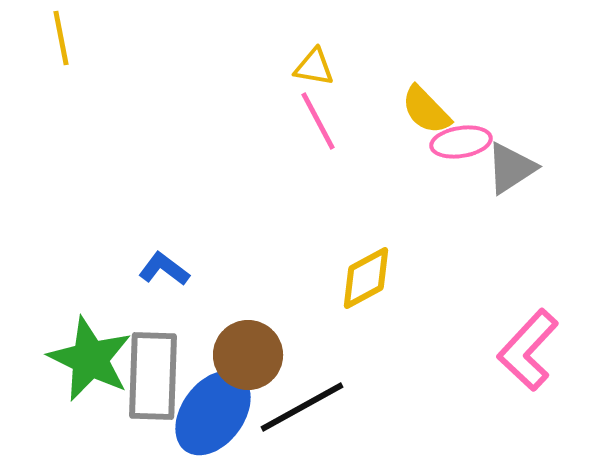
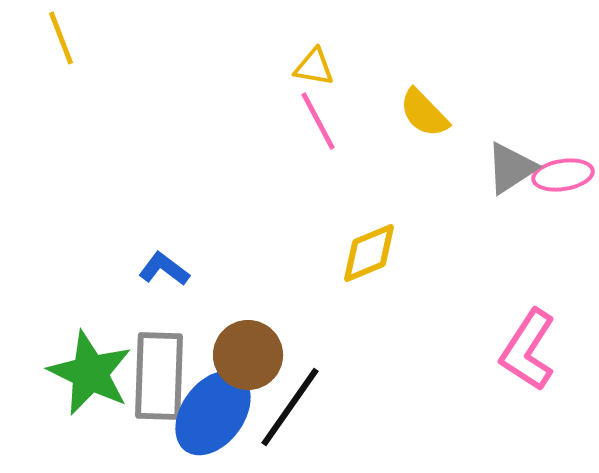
yellow line: rotated 10 degrees counterclockwise
yellow semicircle: moved 2 px left, 3 px down
pink ellipse: moved 102 px right, 33 px down
yellow diamond: moved 3 px right, 25 px up; rotated 6 degrees clockwise
pink L-shape: rotated 10 degrees counterclockwise
green star: moved 14 px down
gray rectangle: moved 6 px right
black line: moved 12 px left; rotated 26 degrees counterclockwise
